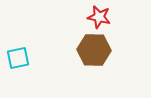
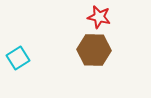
cyan square: rotated 20 degrees counterclockwise
